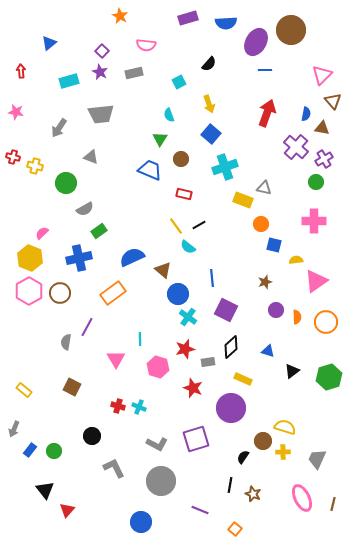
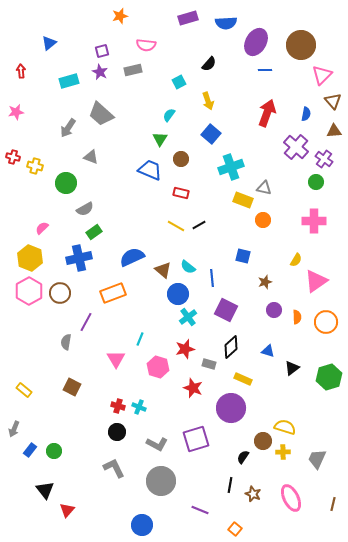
orange star at (120, 16): rotated 28 degrees clockwise
brown circle at (291, 30): moved 10 px right, 15 px down
purple square at (102, 51): rotated 32 degrees clockwise
gray rectangle at (134, 73): moved 1 px left, 3 px up
yellow arrow at (209, 104): moved 1 px left, 3 px up
pink star at (16, 112): rotated 21 degrees counterclockwise
gray trapezoid at (101, 114): rotated 48 degrees clockwise
cyan semicircle at (169, 115): rotated 56 degrees clockwise
gray arrow at (59, 128): moved 9 px right
brown triangle at (322, 128): moved 12 px right, 3 px down; rotated 14 degrees counterclockwise
purple cross at (324, 159): rotated 24 degrees counterclockwise
cyan cross at (225, 167): moved 6 px right
red rectangle at (184, 194): moved 3 px left, 1 px up
orange circle at (261, 224): moved 2 px right, 4 px up
yellow line at (176, 226): rotated 24 degrees counterclockwise
green rectangle at (99, 231): moved 5 px left, 1 px down
pink semicircle at (42, 233): moved 5 px up
blue square at (274, 245): moved 31 px left, 11 px down
cyan semicircle at (188, 247): moved 20 px down
yellow semicircle at (296, 260): rotated 128 degrees clockwise
orange rectangle at (113, 293): rotated 15 degrees clockwise
purple circle at (276, 310): moved 2 px left
cyan cross at (188, 317): rotated 18 degrees clockwise
purple line at (87, 327): moved 1 px left, 5 px up
cyan line at (140, 339): rotated 24 degrees clockwise
gray rectangle at (208, 362): moved 1 px right, 2 px down; rotated 24 degrees clockwise
black triangle at (292, 371): moved 3 px up
black circle at (92, 436): moved 25 px right, 4 px up
pink ellipse at (302, 498): moved 11 px left
blue circle at (141, 522): moved 1 px right, 3 px down
